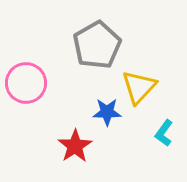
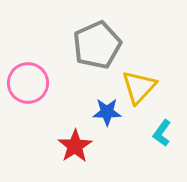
gray pentagon: rotated 6 degrees clockwise
pink circle: moved 2 px right
cyan L-shape: moved 2 px left
